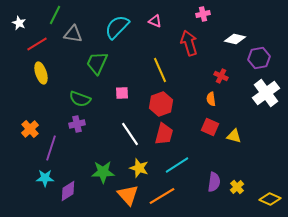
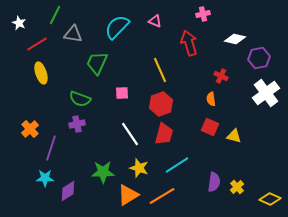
orange triangle: rotated 40 degrees clockwise
